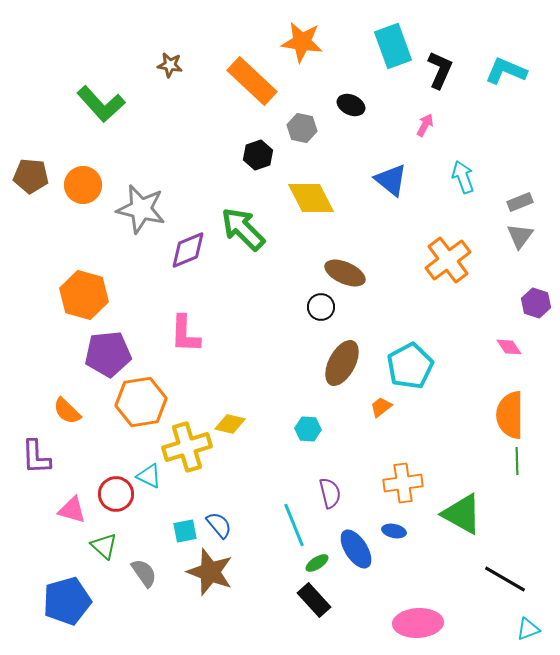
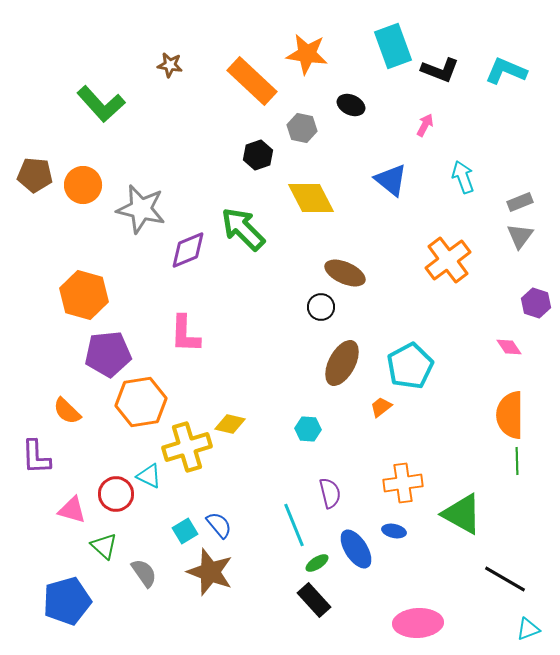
orange star at (302, 42): moved 5 px right, 12 px down
black L-shape at (440, 70): rotated 87 degrees clockwise
brown pentagon at (31, 176): moved 4 px right, 1 px up
cyan square at (185, 531): rotated 20 degrees counterclockwise
